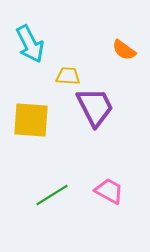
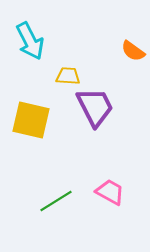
cyan arrow: moved 3 px up
orange semicircle: moved 9 px right, 1 px down
yellow square: rotated 9 degrees clockwise
pink trapezoid: moved 1 px right, 1 px down
green line: moved 4 px right, 6 px down
